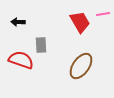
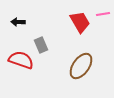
gray rectangle: rotated 21 degrees counterclockwise
